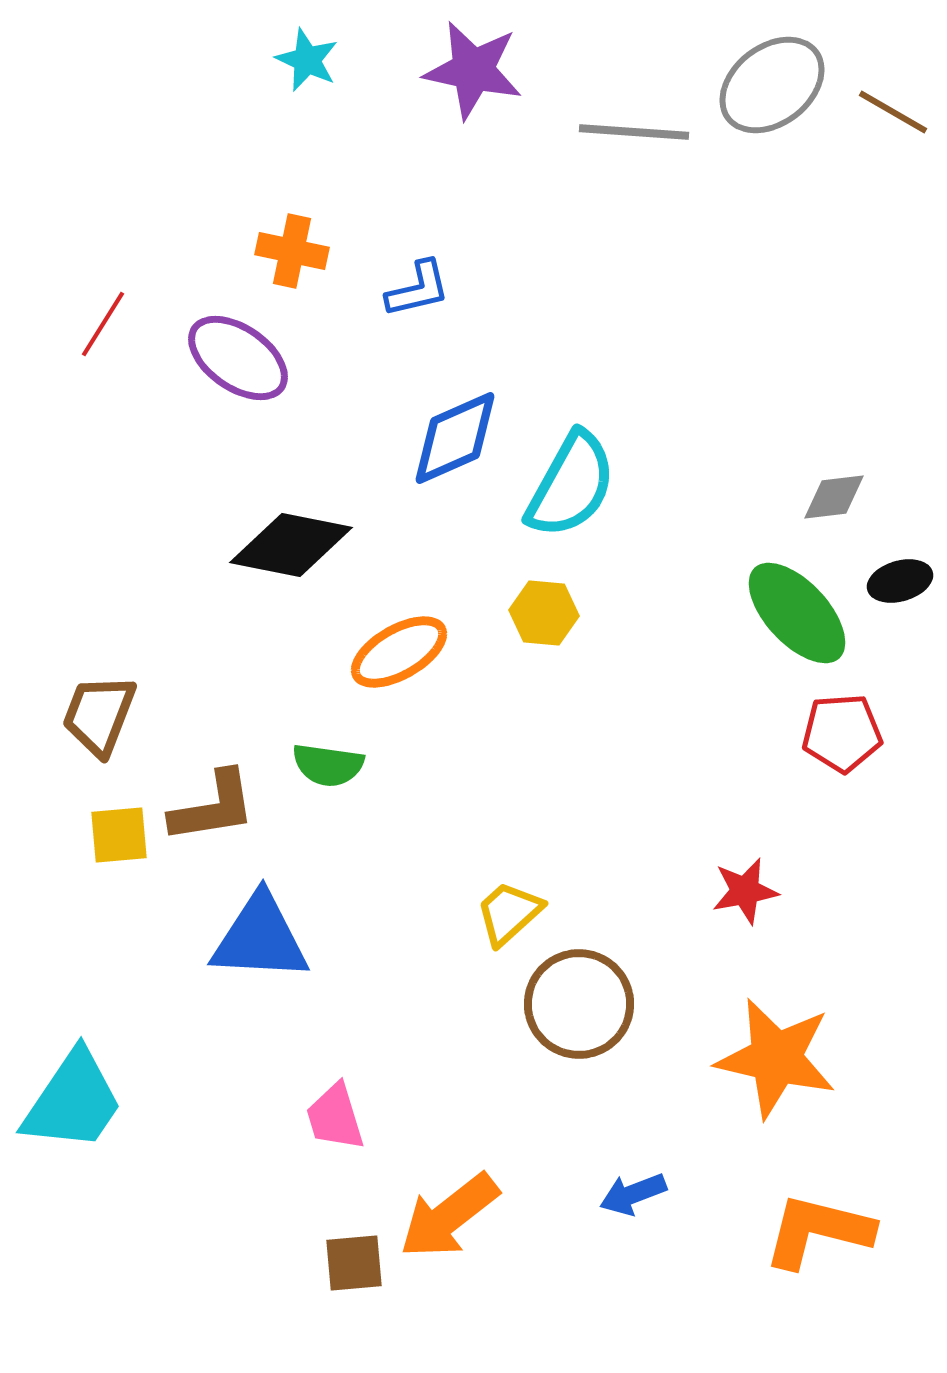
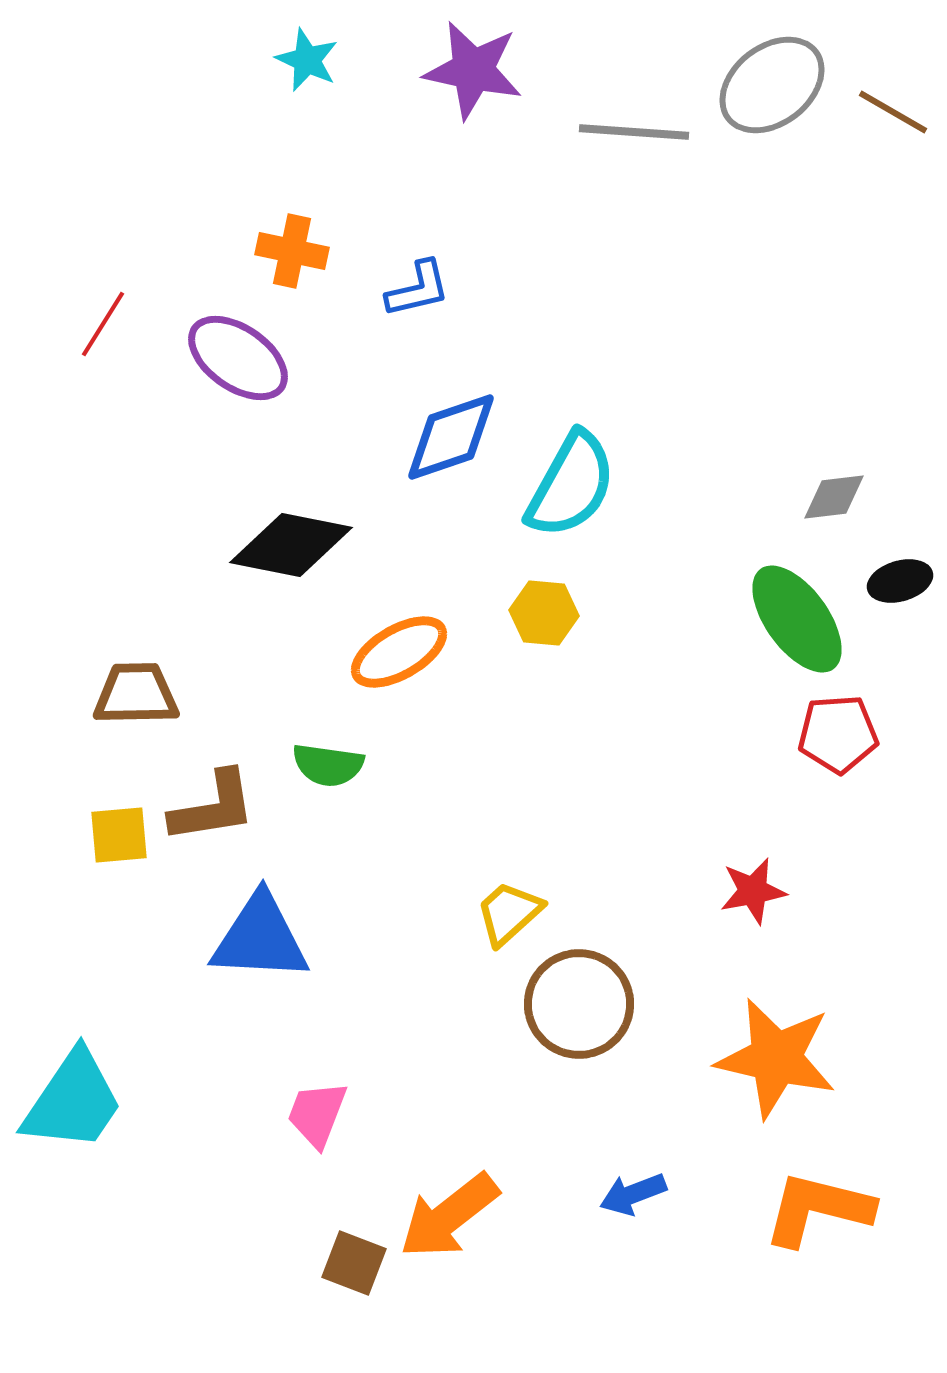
blue diamond: moved 4 px left, 1 px up; rotated 5 degrees clockwise
green ellipse: moved 6 px down; rotated 7 degrees clockwise
brown trapezoid: moved 37 px right, 21 px up; rotated 68 degrees clockwise
red pentagon: moved 4 px left, 1 px down
red star: moved 8 px right
pink trapezoid: moved 18 px left, 3 px up; rotated 38 degrees clockwise
orange L-shape: moved 22 px up
brown square: rotated 26 degrees clockwise
